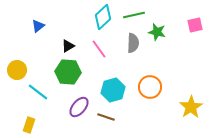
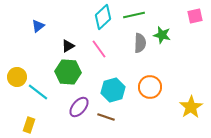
pink square: moved 9 px up
green star: moved 5 px right, 3 px down
gray semicircle: moved 7 px right
yellow circle: moved 7 px down
